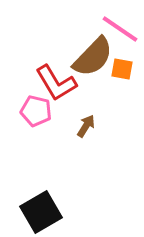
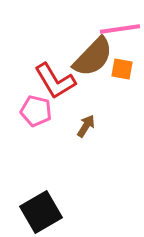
pink line: rotated 42 degrees counterclockwise
red L-shape: moved 1 px left, 2 px up
